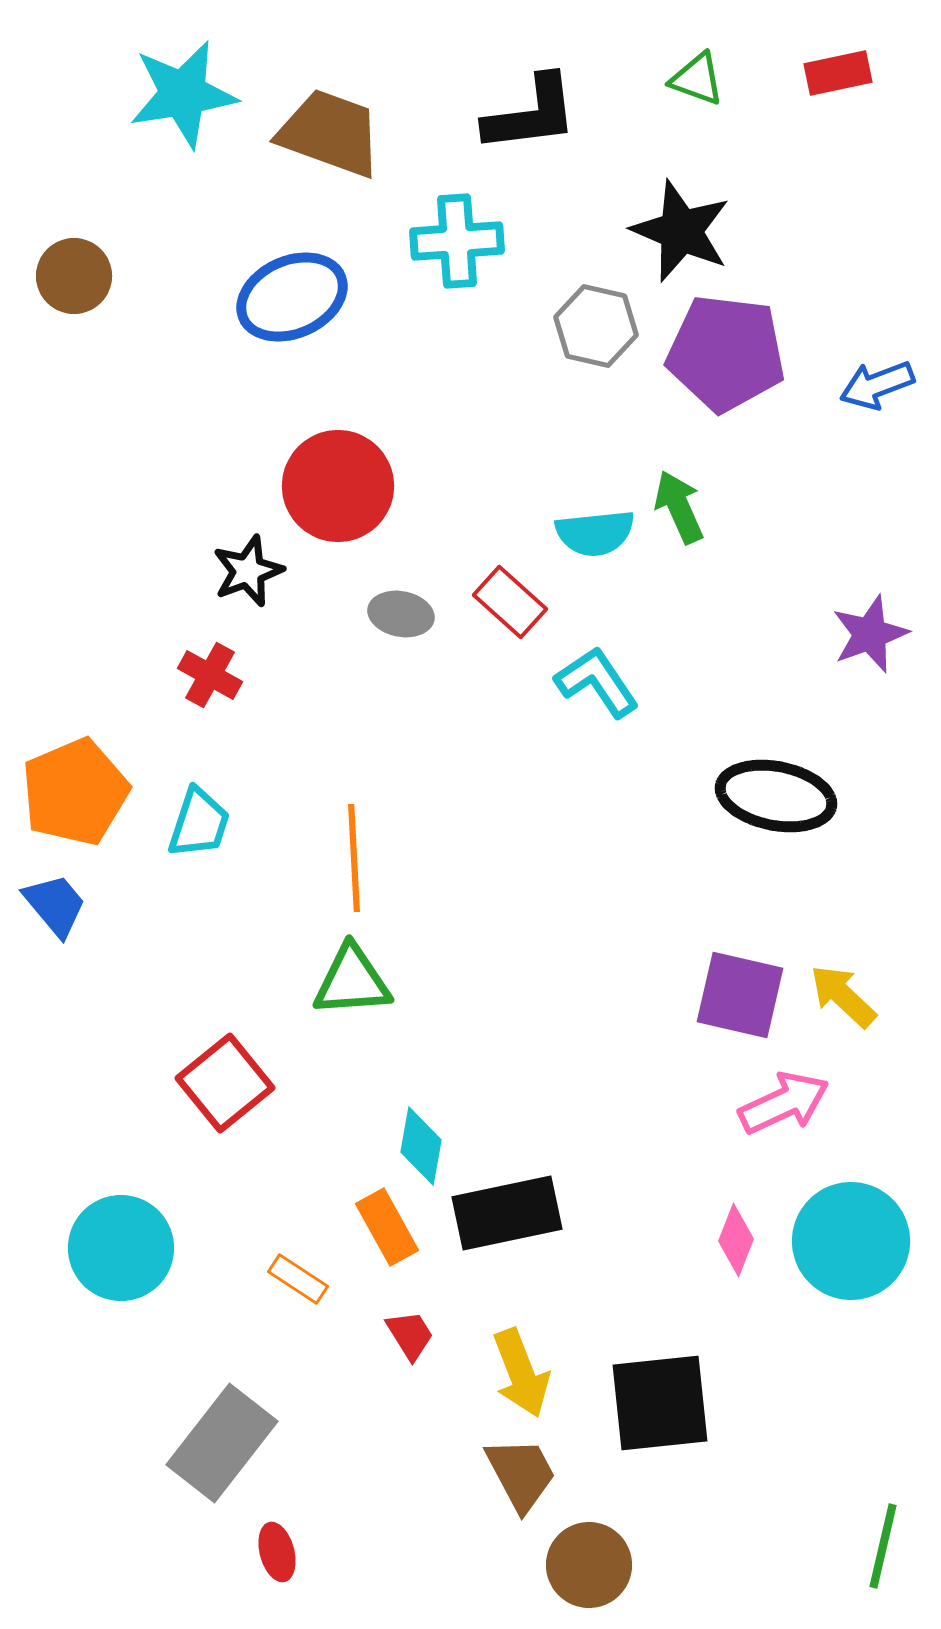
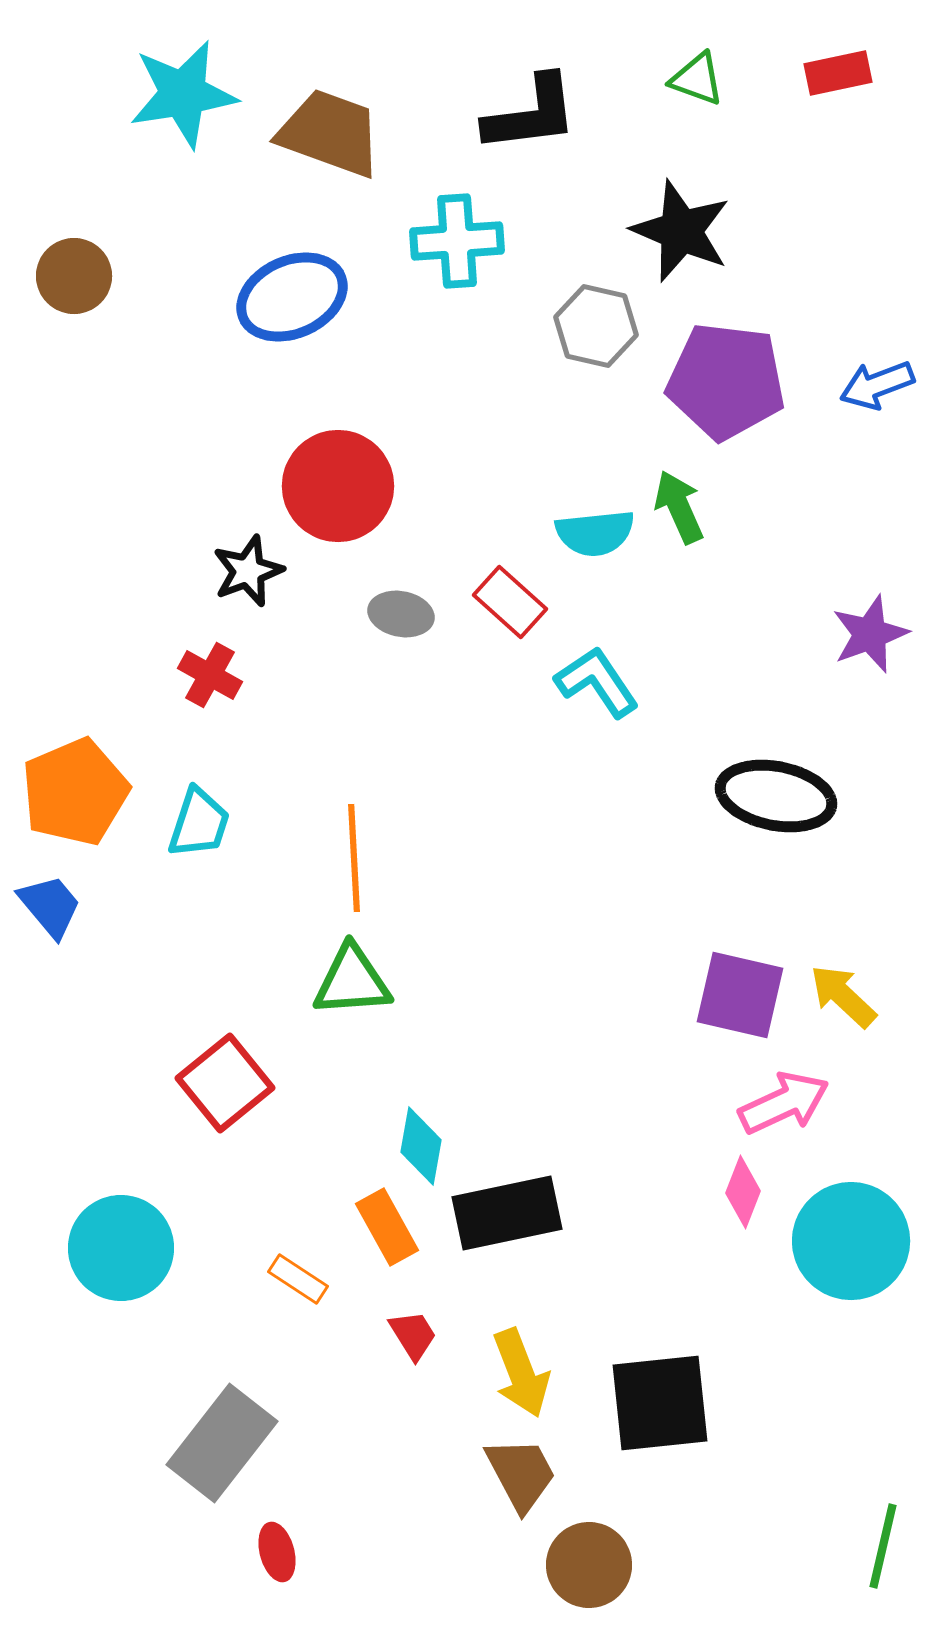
purple pentagon at (726, 353): moved 28 px down
blue trapezoid at (55, 905): moved 5 px left, 1 px down
pink diamond at (736, 1240): moved 7 px right, 48 px up
red trapezoid at (410, 1335): moved 3 px right
